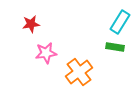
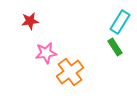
red star: moved 1 px left, 3 px up
green rectangle: rotated 48 degrees clockwise
orange cross: moved 9 px left
